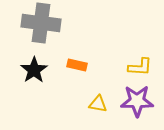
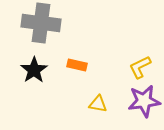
yellow L-shape: rotated 150 degrees clockwise
purple star: moved 7 px right; rotated 8 degrees counterclockwise
